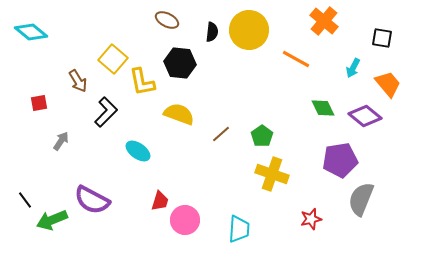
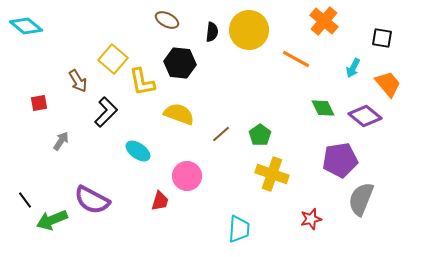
cyan diamond: moved 5 px left, 6 px up
green pentagon: moved 2 px left, 1 px up
pink circle: moved 2 px right, 44 px up
